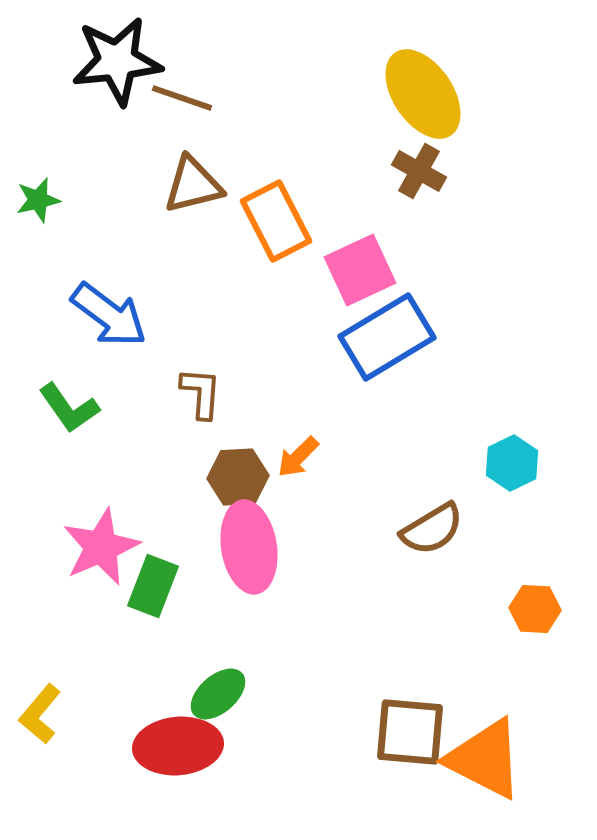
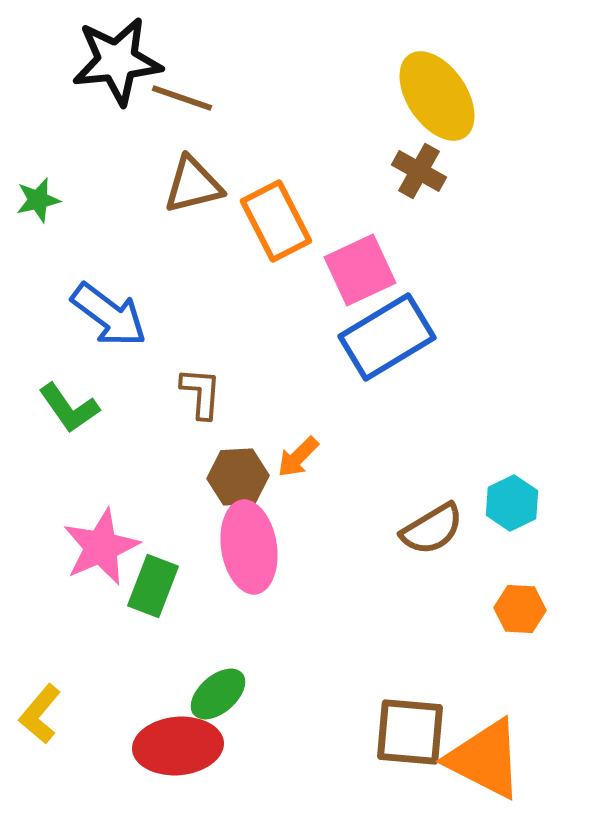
yellow ellipse: moved 14 px right, 2 px down
cyan hexagon: moved 40 px down
orange hexagon: moved 15 px left
